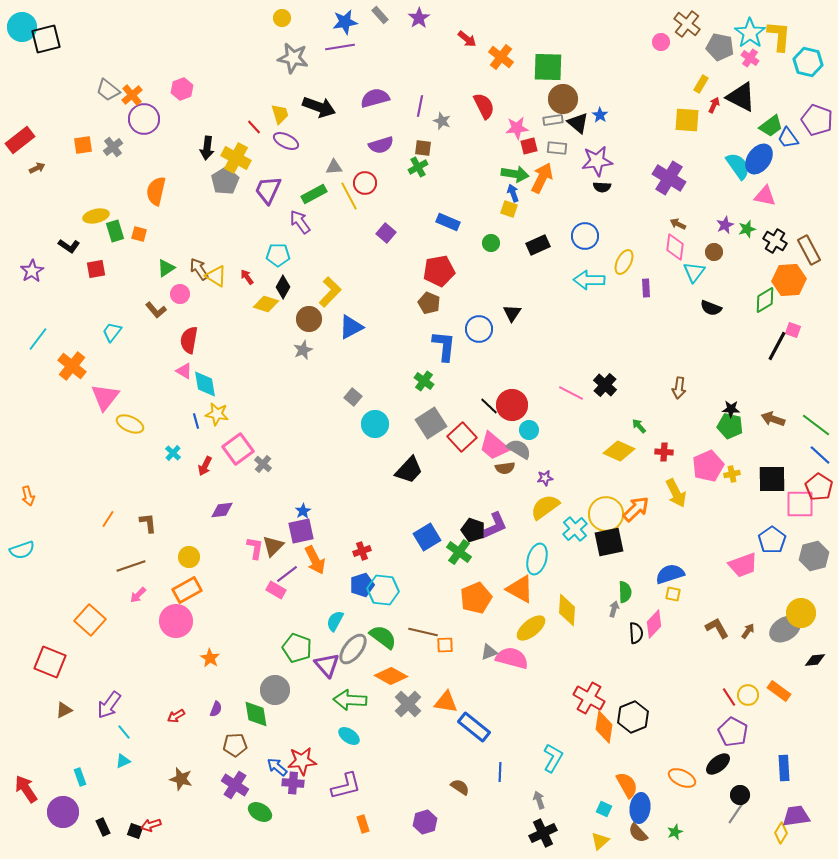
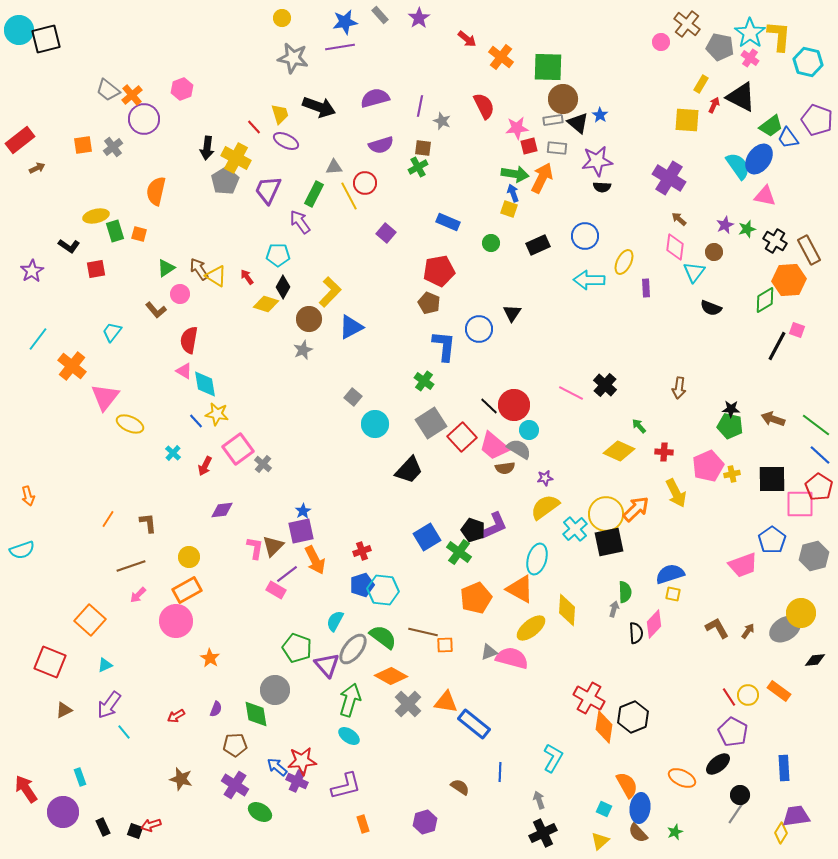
cyan circle at (22, 27): moved 3 px left, 3 px down
green rectangle at (314, 194): rotated 35 degrees counterclockwise
brown arrow at (678, 224): moved 1 px right, 5 px up; rotated 14 degrees clockwise
pink square at (793, 330): moved 4 px right
red circle at (512, 405): moved 2 px right
blue line at (196, 421): rotated 28 degrees counterclockwise
green arrow at (350, 700): rotated 104 degrees clockwise
blue rectangle at (474, 727): moved 3 px up
cyan triangle at (123, 761): moved 18 px left, 96 px up
purple cross at (293, 783): moved 4 px right, 2 px up; rotated 20 degrees clockwise
